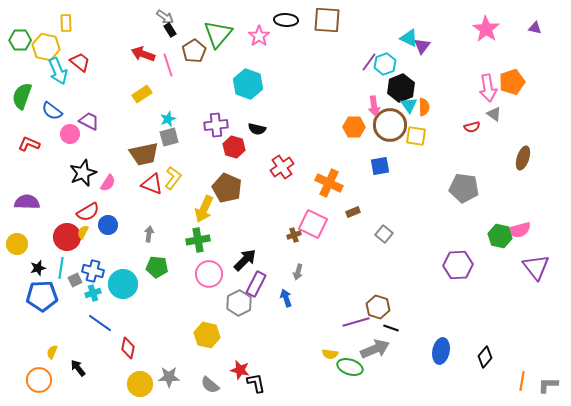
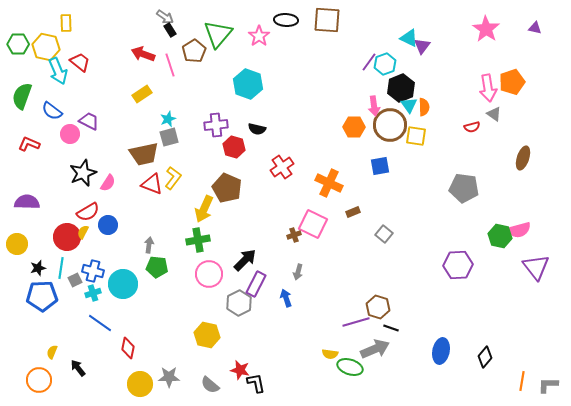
green hexagon at (20, 40): moved 2 px left, 4 px down
pink line at (168, 65): moved 2 px right
gray arrow at (149, 234): moved 11 px down
